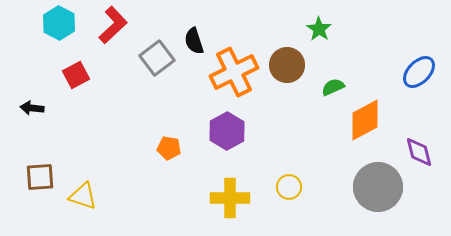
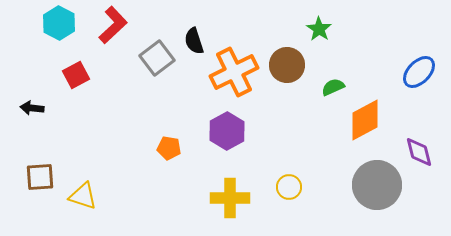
gray circle: moved 1 px left, 2 px up
